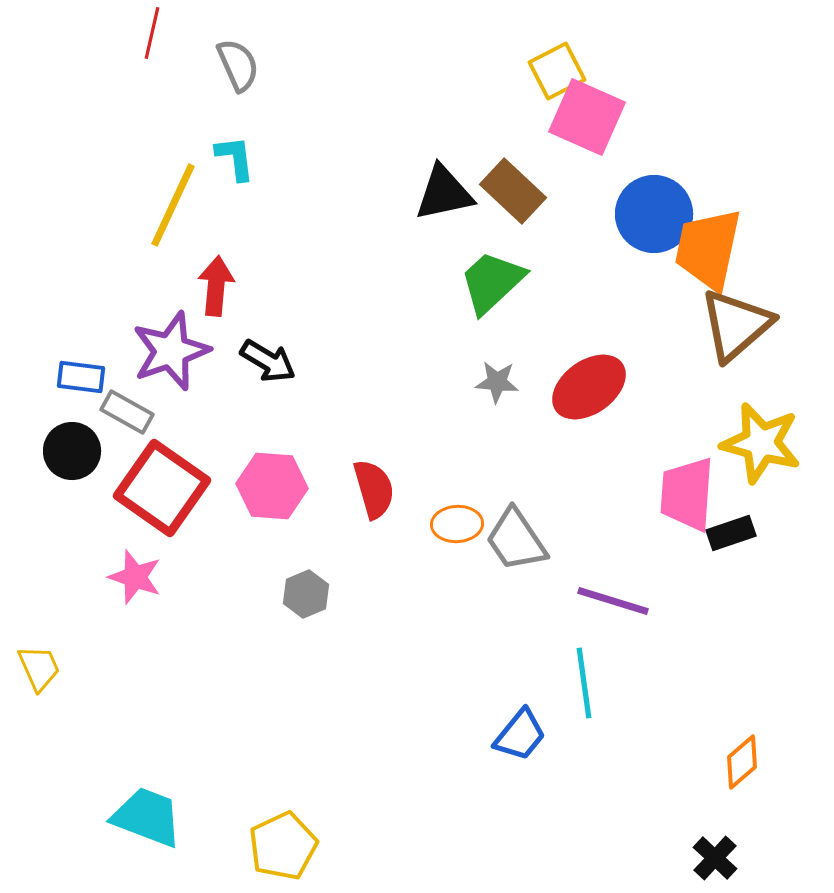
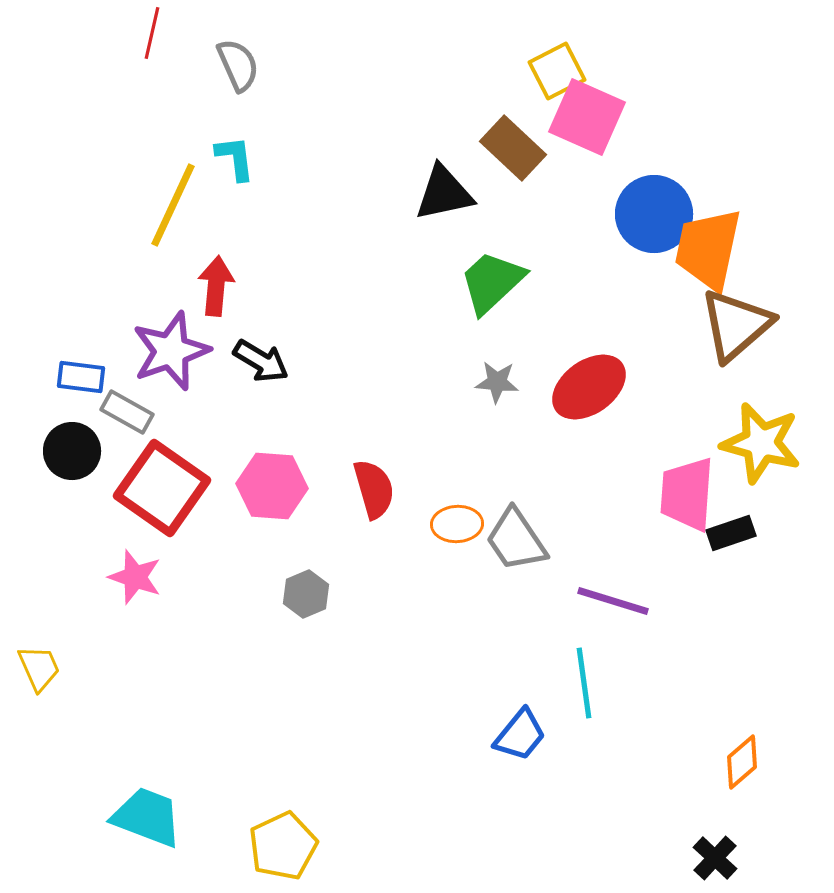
brown rectangle: moved 43 px up
black arrow: moved 7 px left
